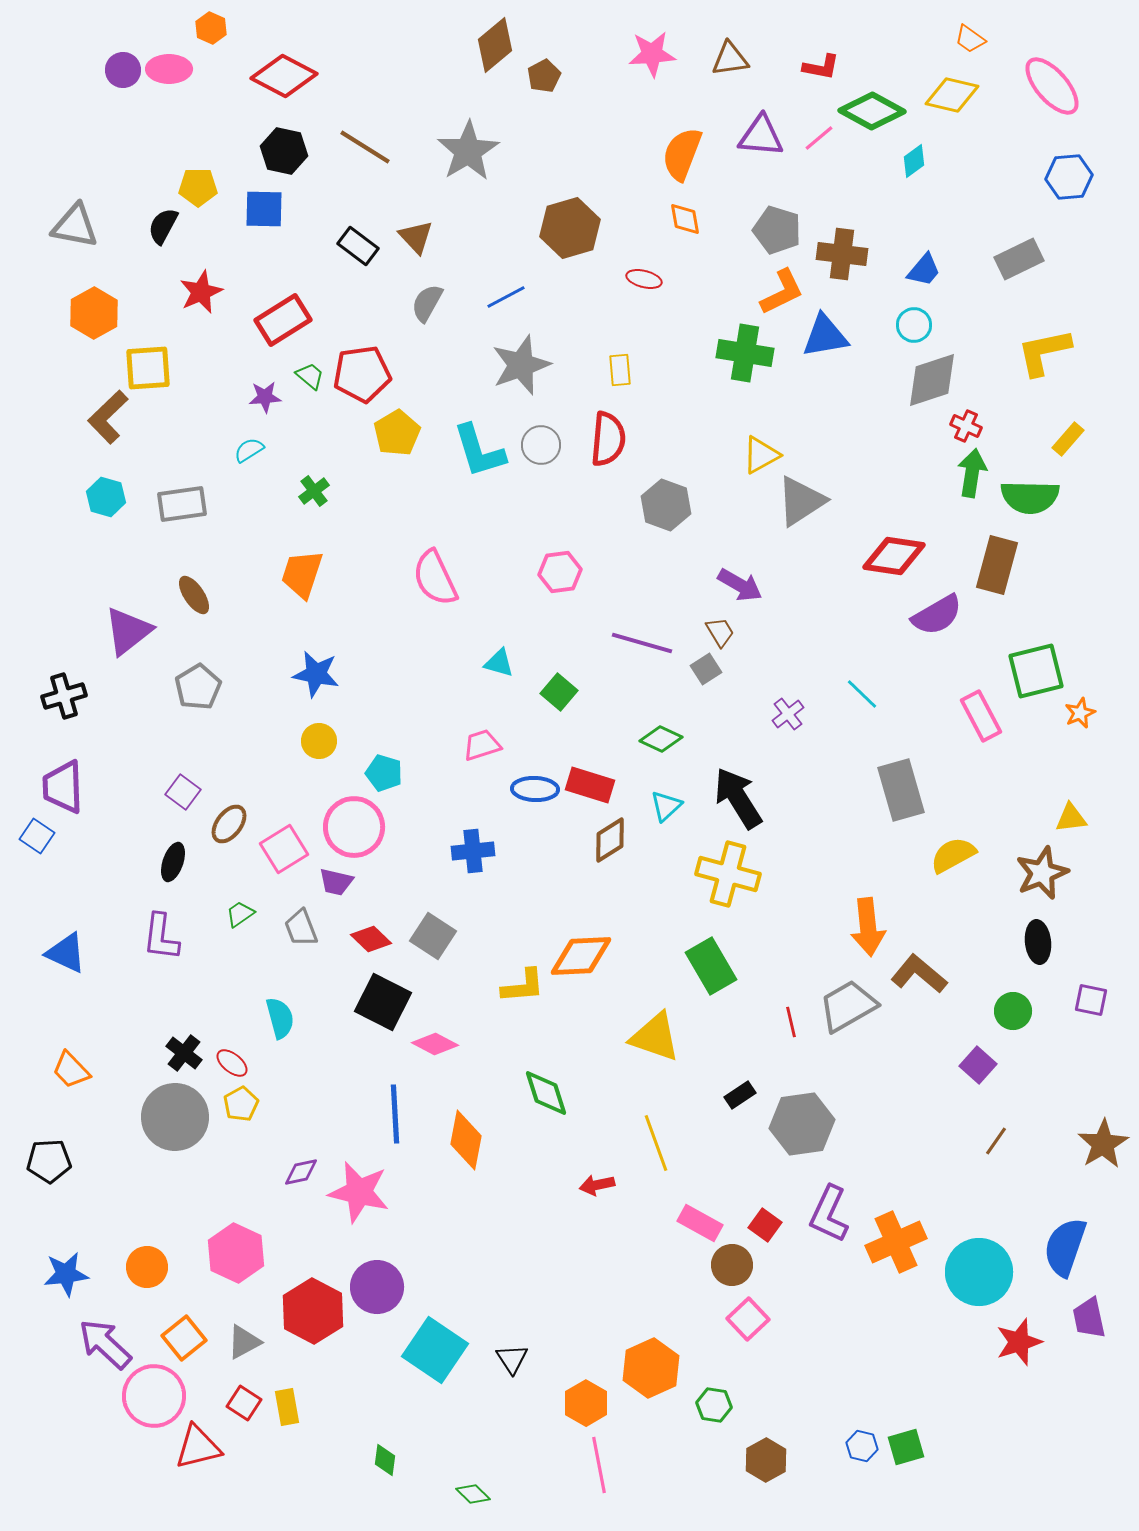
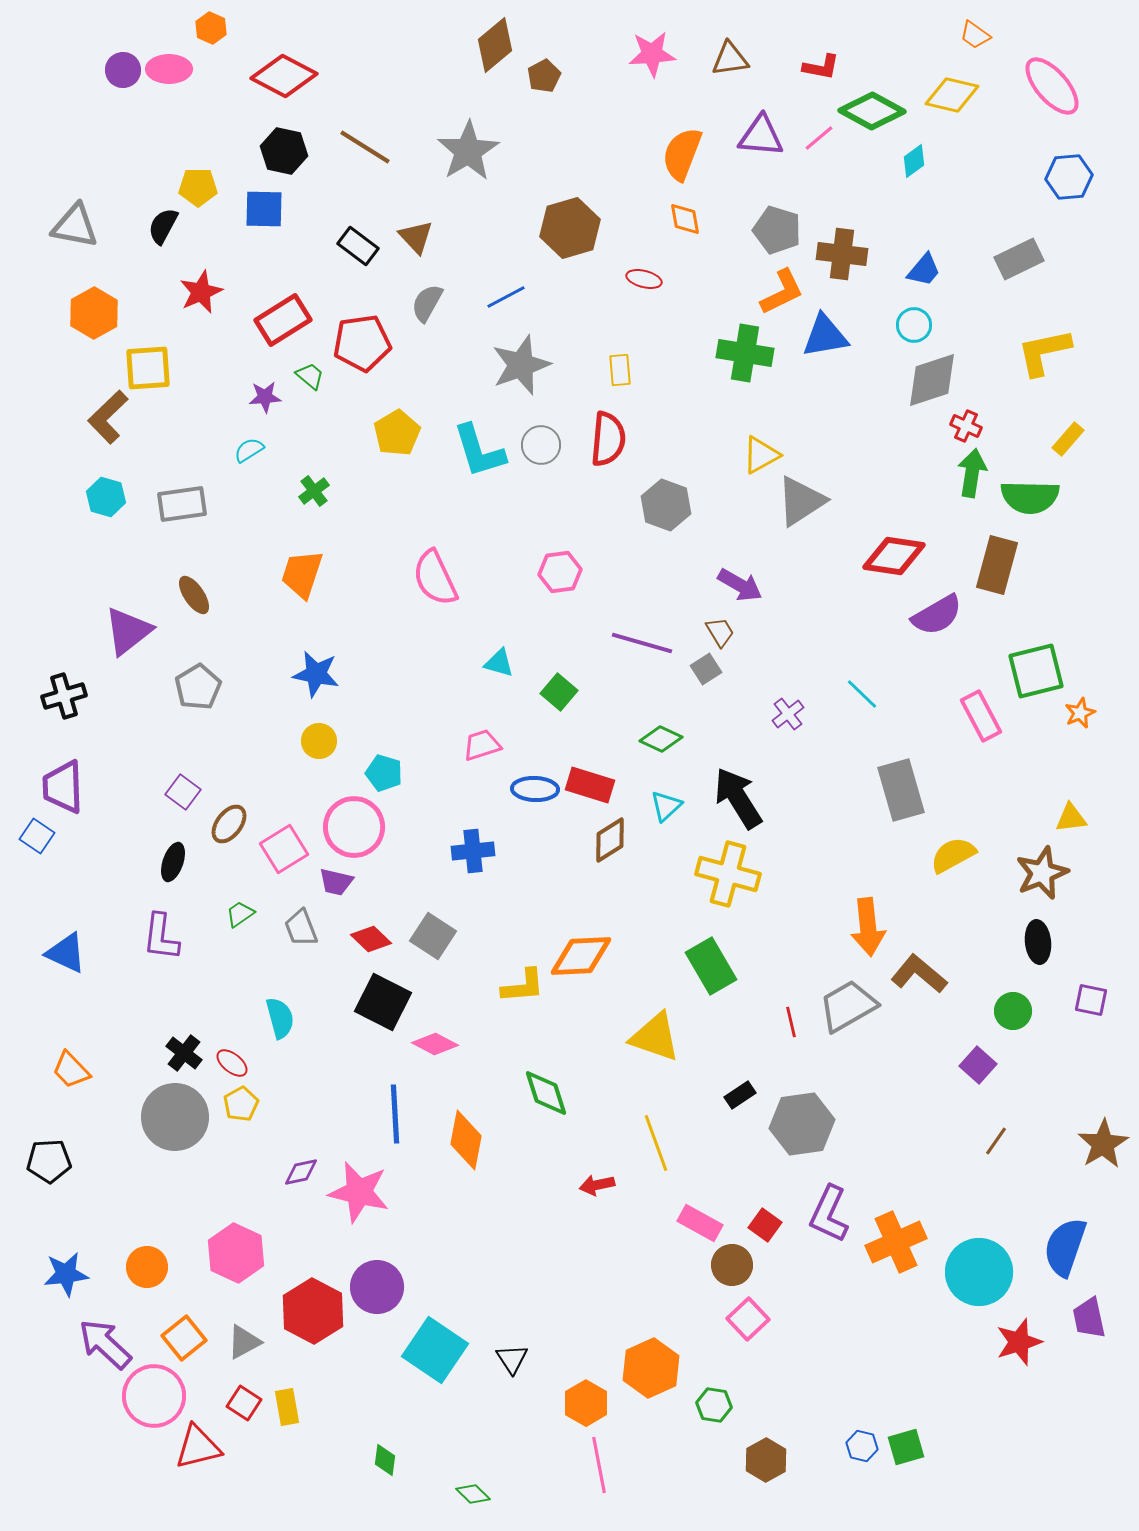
orange trapezoid at (970, 39): moved 5 px right, 4 px up
red pentagon at (362, 374): moved 31 px up
